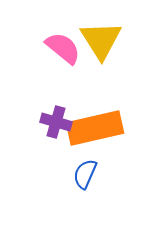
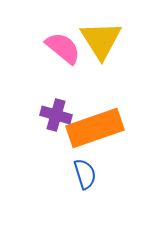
purple cross: moved 7 px up
orange rectangle: rotated 6 degrees counterclockwise
blue semicircle: rotated 140 degrees clockwise
